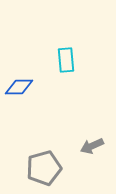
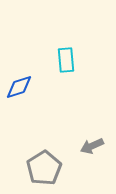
blue diamond: rotated 16 degrees counterclockwise
gray pentagon: rotated 16 degrees counterclockwise
